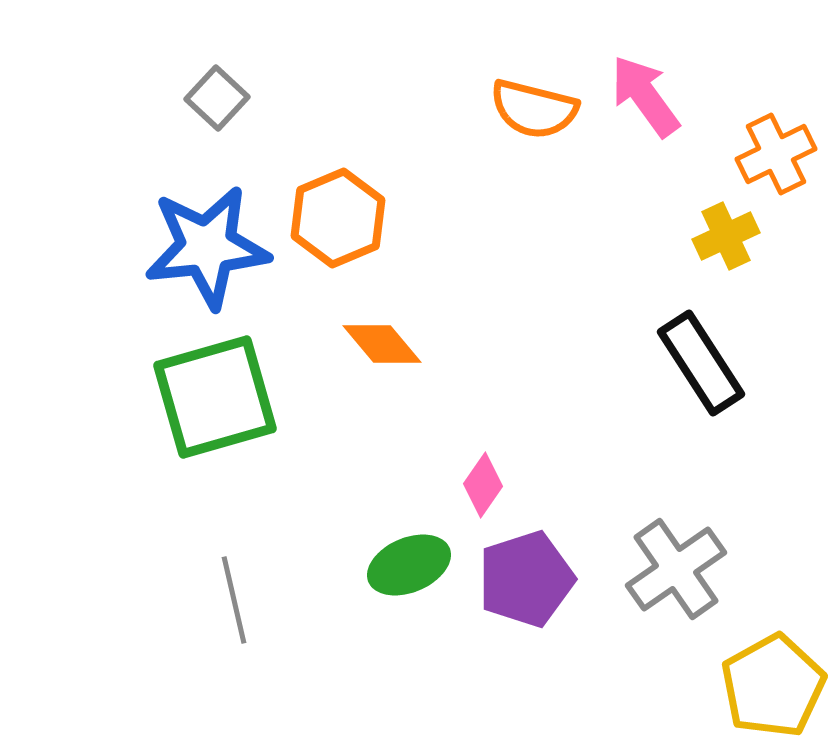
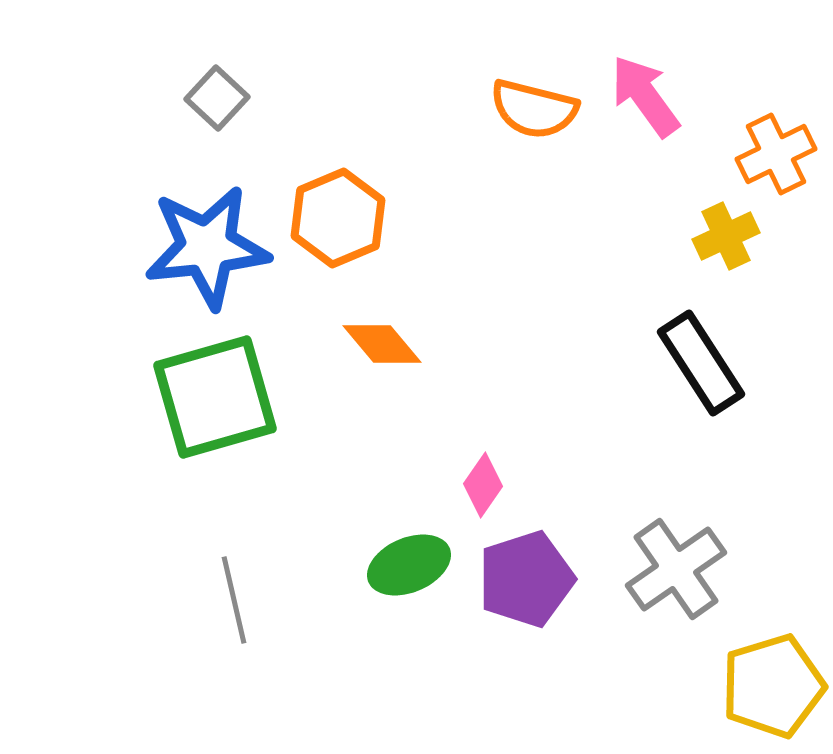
yellow pentagon: rotated 12 degrees clockwise
